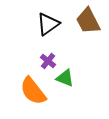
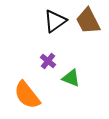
black triangle: moved 7 px right, 3 px up
green triangle: moved 6 px right
orange semicircle: moved 6 px left, 4 px down
